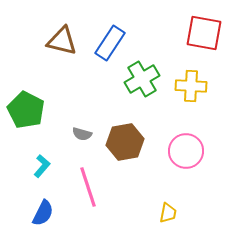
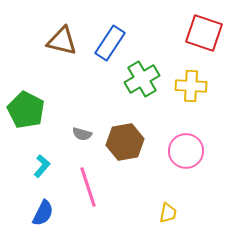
red square: rotated 9 degrees clockwise
